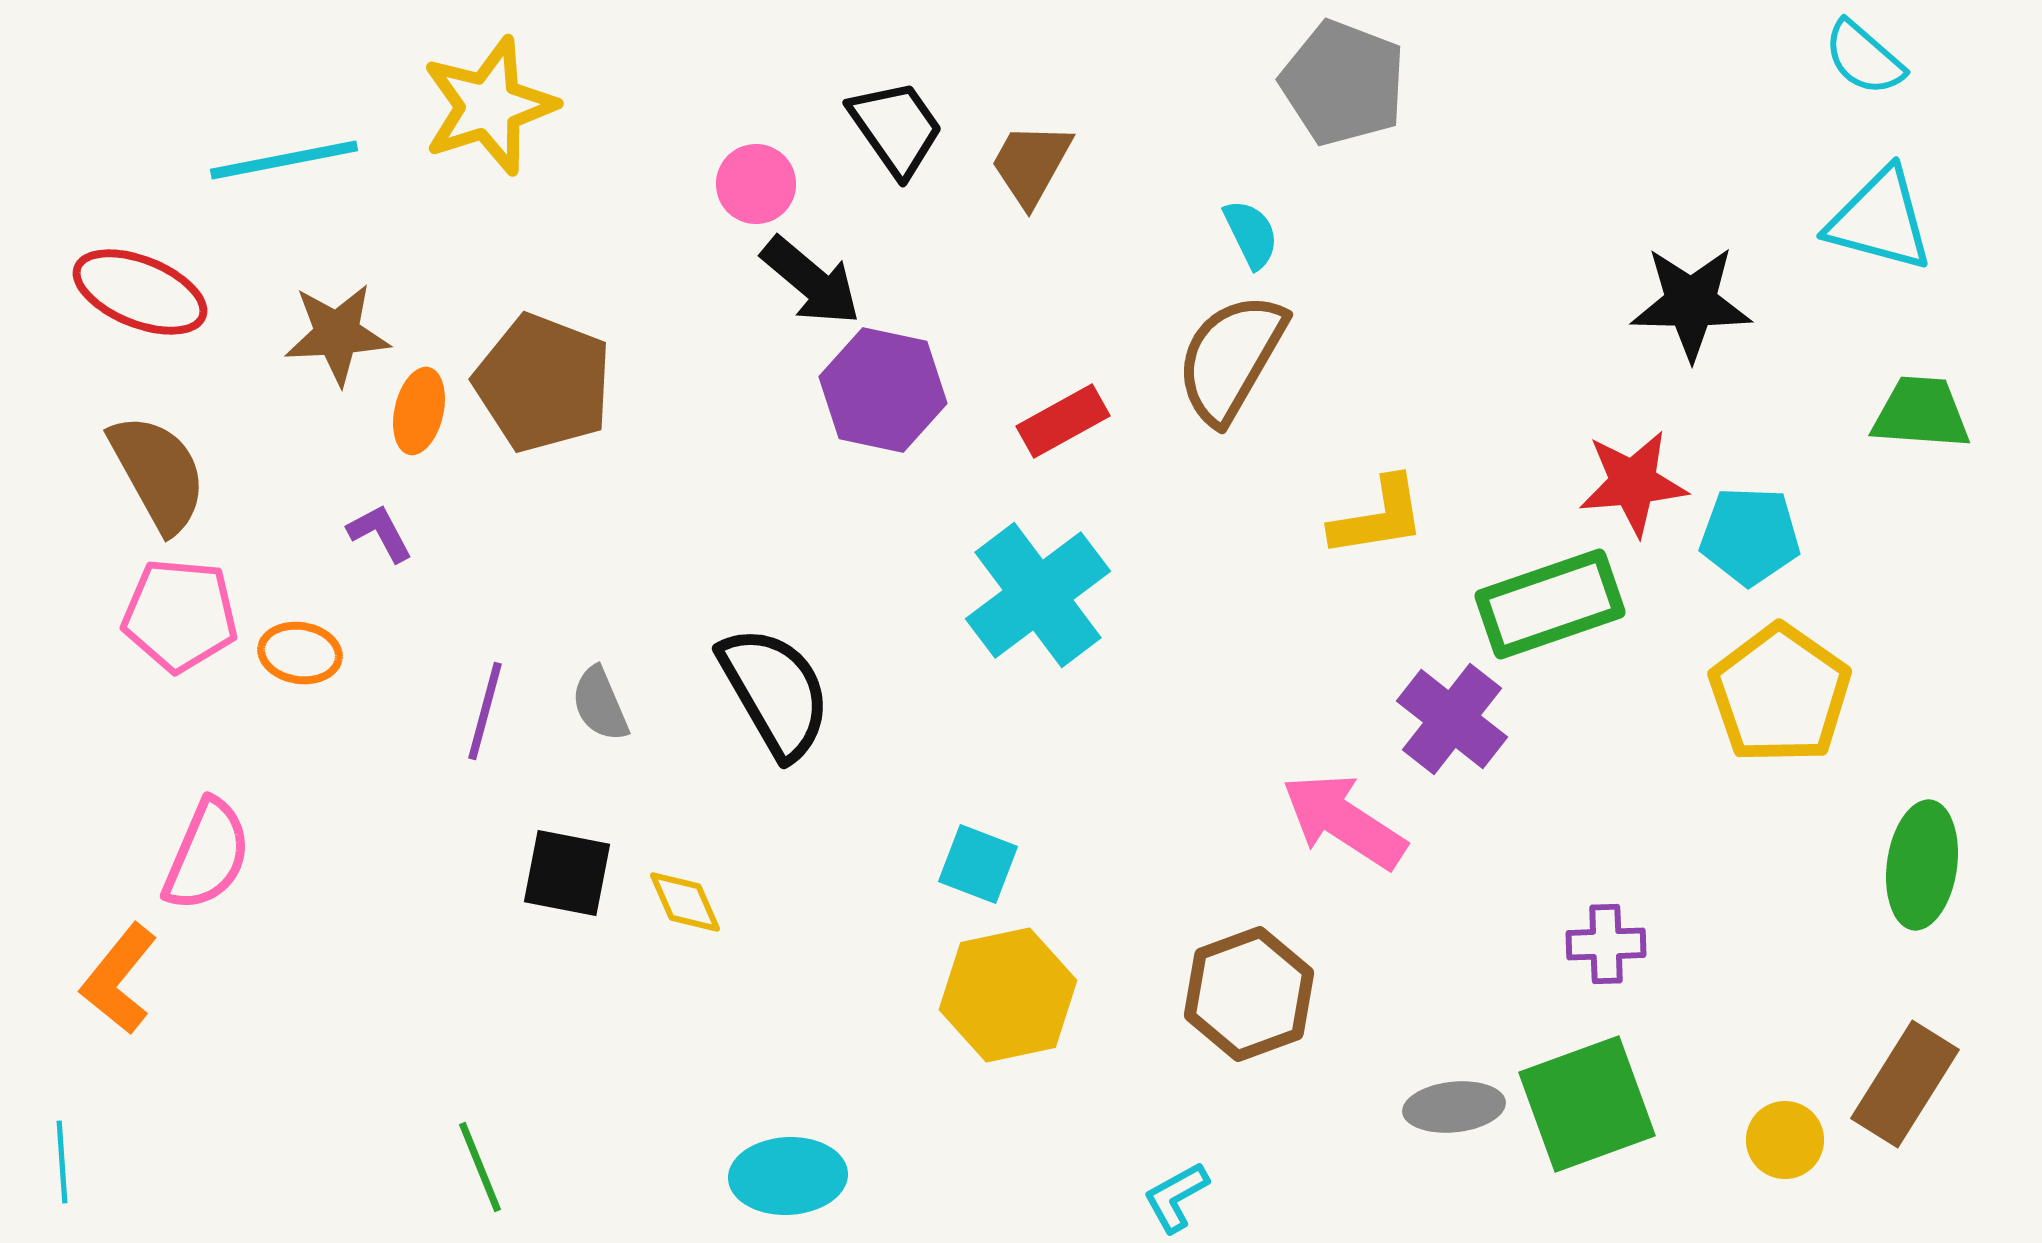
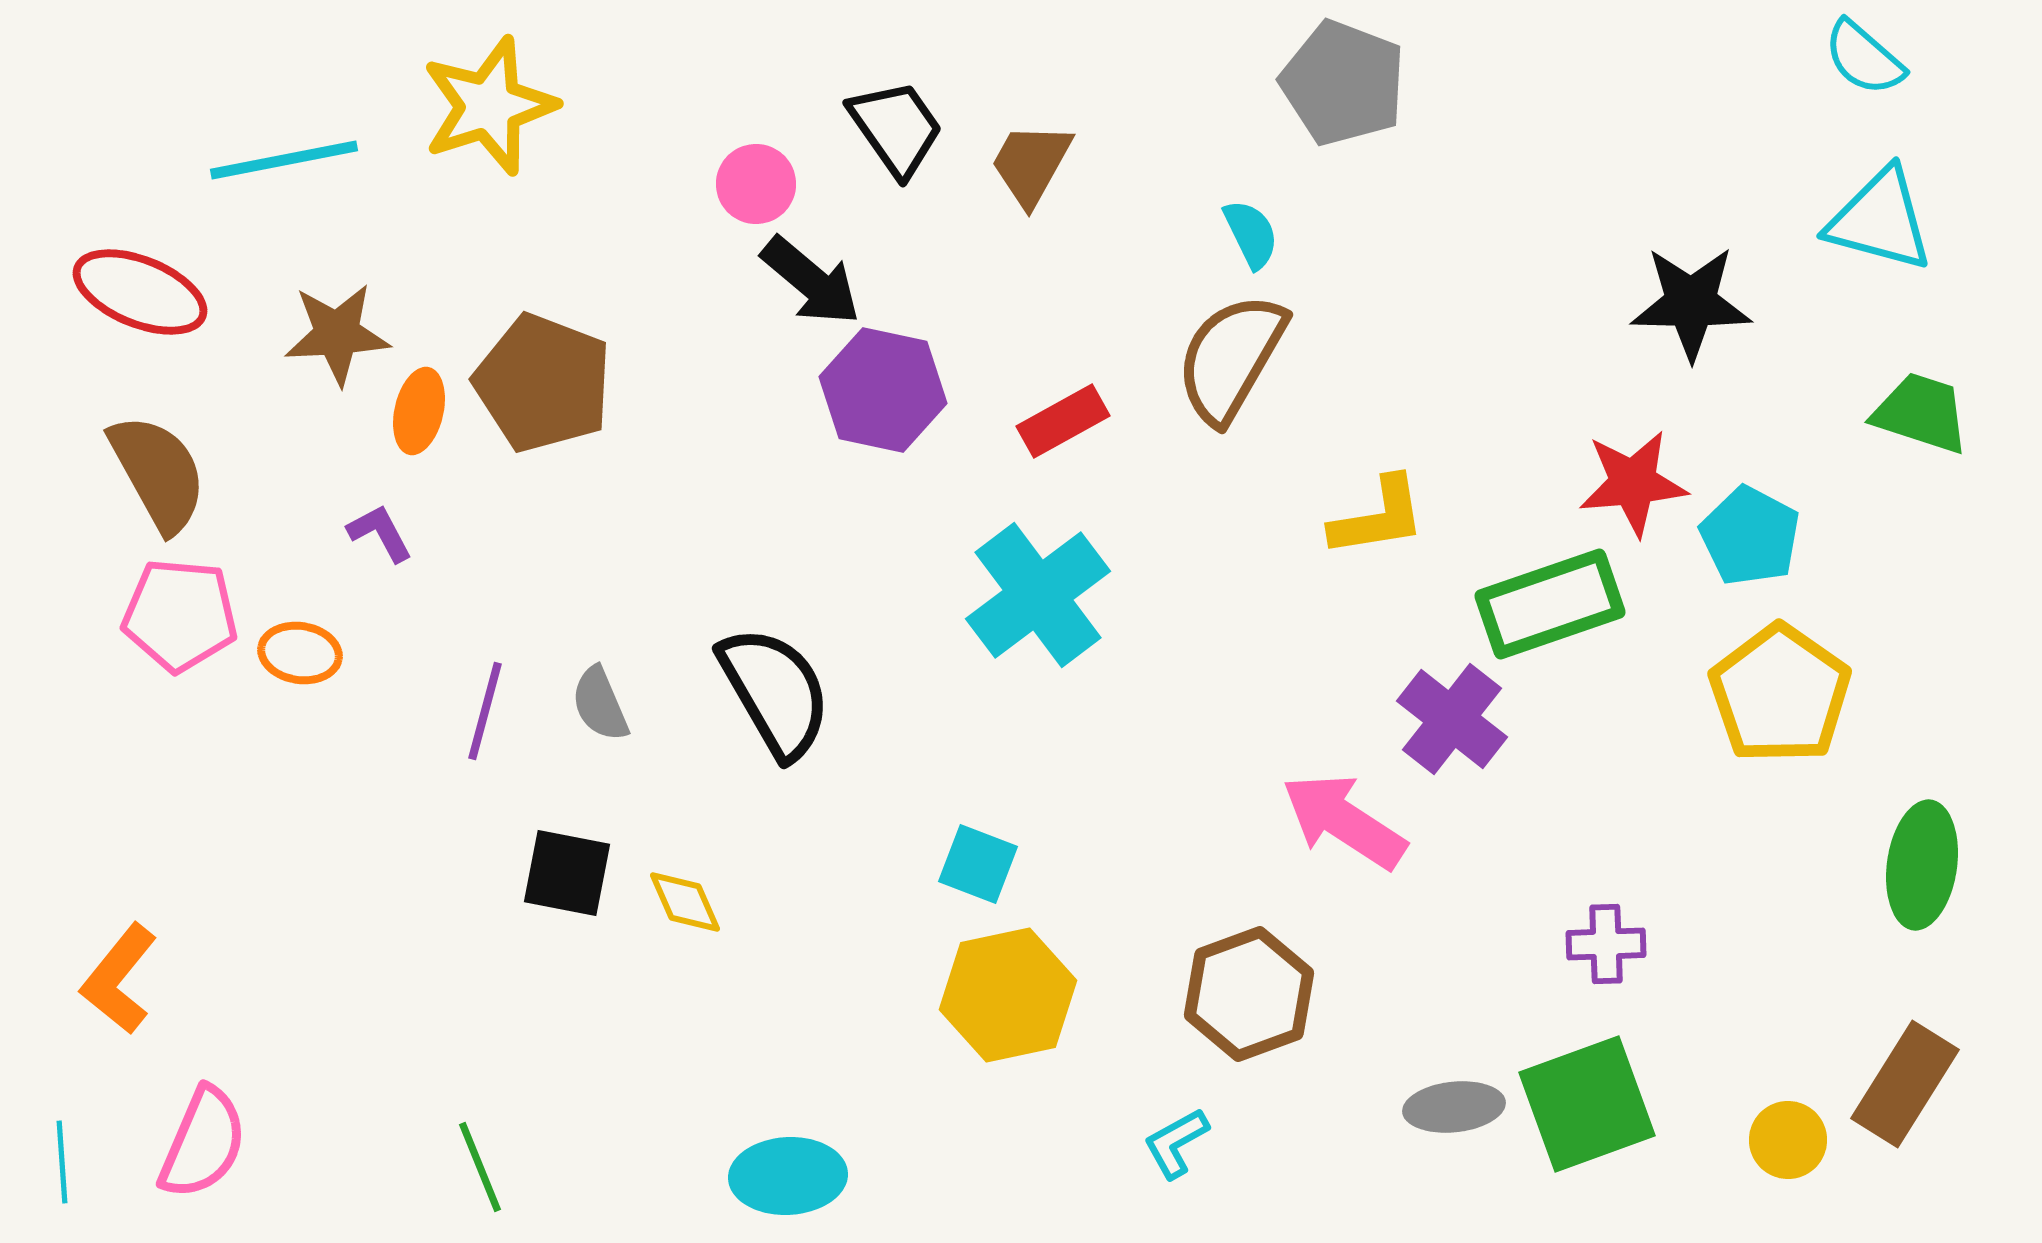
green trapezoid at (1921, 413): rotated 14 degrees clockwise
cyan pentagon at (1750, 536): rotated 26 degrees clockwise
pink semicircle at (207, 855): moved 4 px left, 288 px down
yellow circle at (1785, 1140): moved 3 px right
cyan L-shape at (1176, 1197): moved 54 px up
